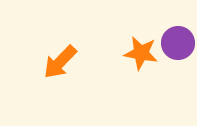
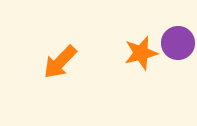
orange star: rotated 24 degrees counterclockwise
